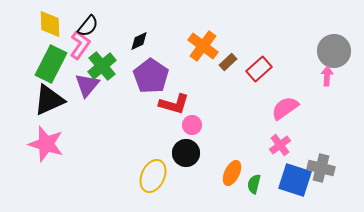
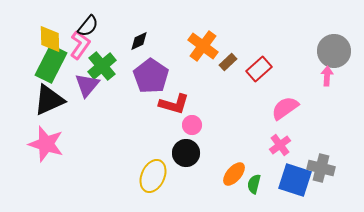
yellow diamond: moved 15 px down
orange ellipse: moved 2 px right, 1 px down; rotated 15 degrees clockwise
